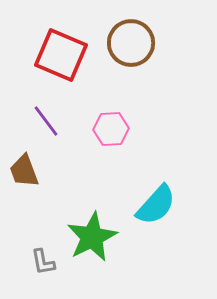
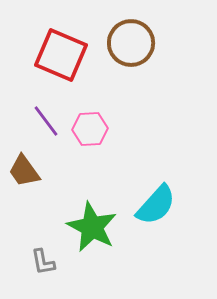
pink hexagon: moved 21 px left
brown trapezoid: rotated 15 degrees counterclockwise
green star: moved 10 px up; rotated 18 degrees counterclockwise
